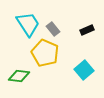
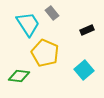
gray rectangle: moved 1 px left, 16 px up
